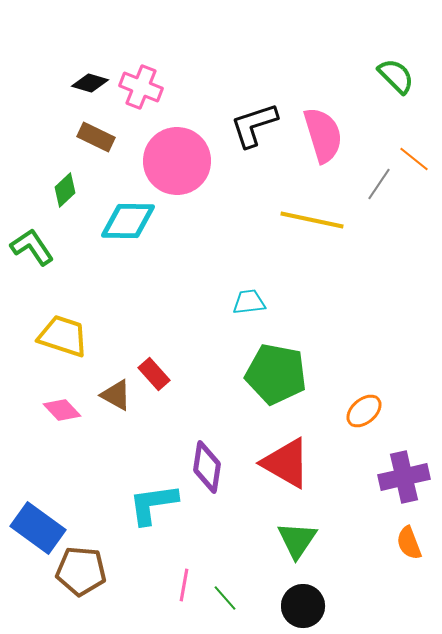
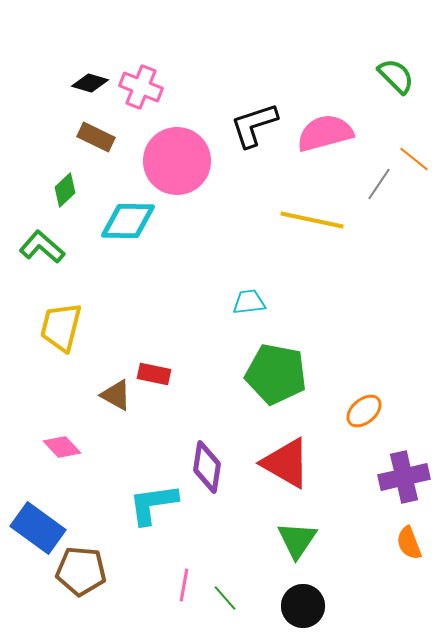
pink semicircle: moved 2 px right, 2 px up; rotated 88 degrees counterclockwise
green L-shape: moved 10 px right; rotated 15 degrees counterclockwise
yellow trapezoid: moved 2 px left, 9 px up; rotated 94 degrees counterclockwise
red rectangle: rotated 36 degrees counterclockwise
pink diamond: moved 37 px down
